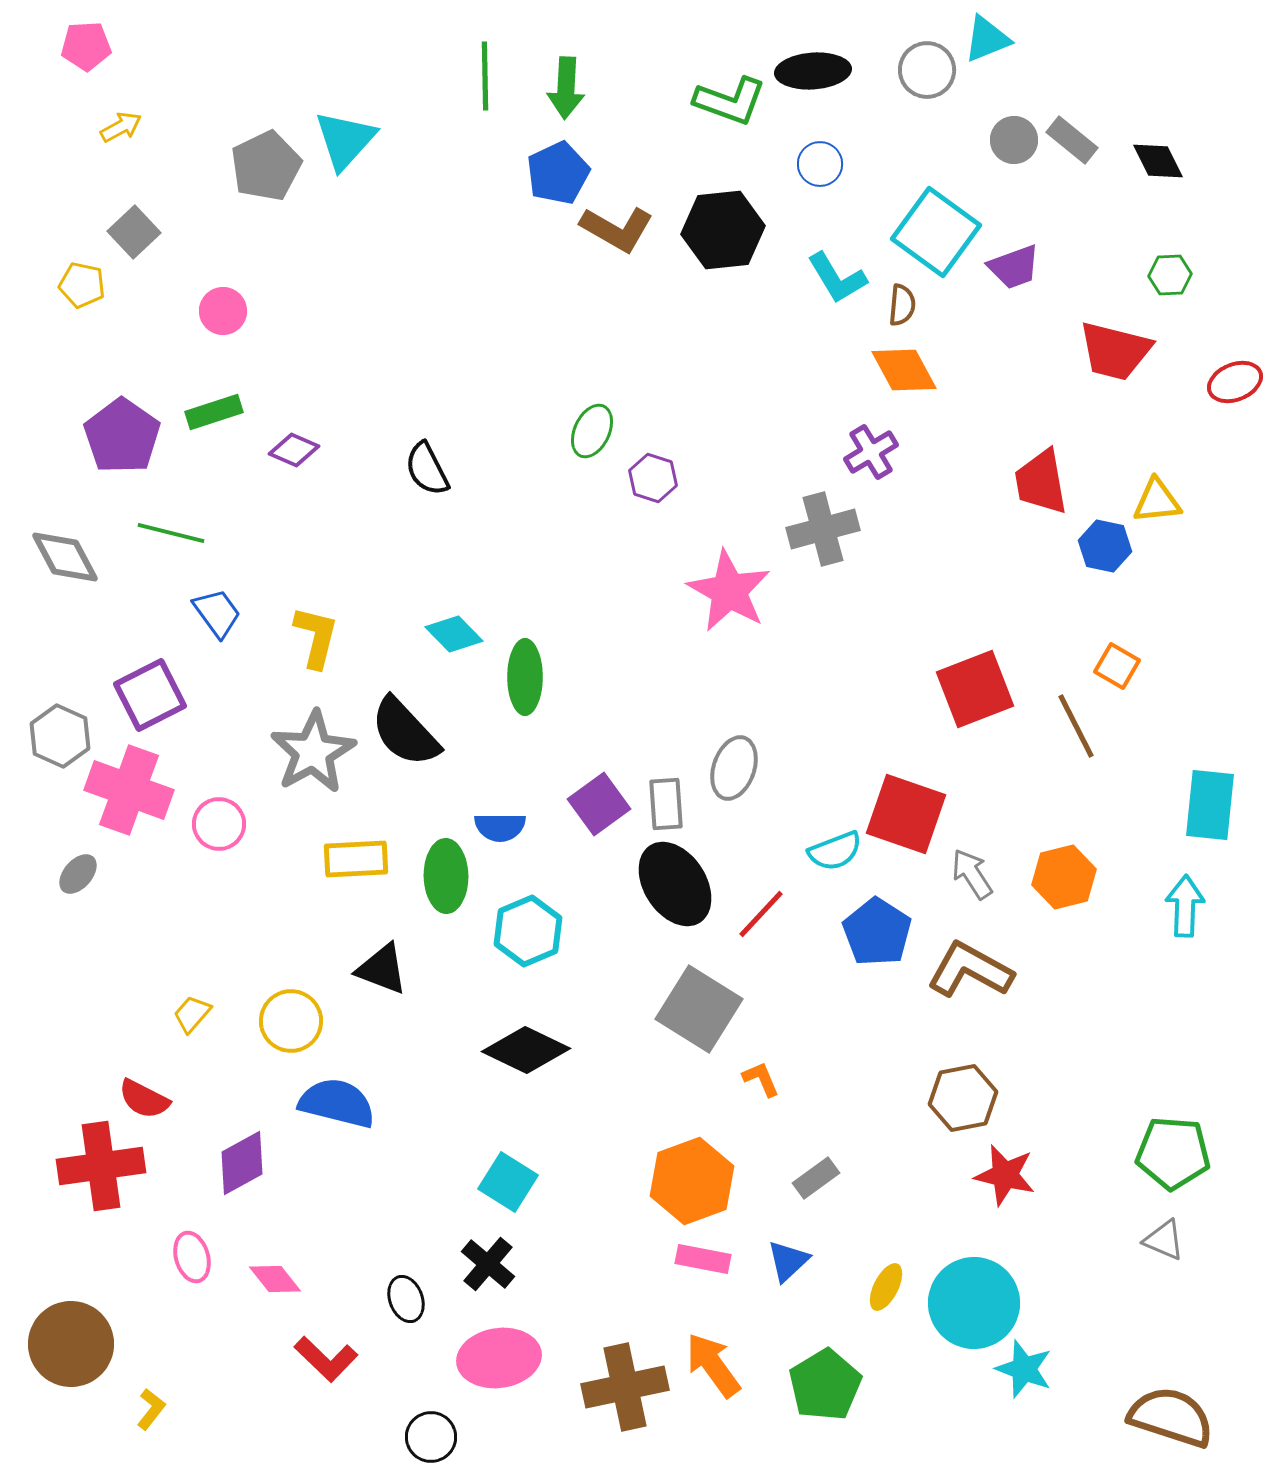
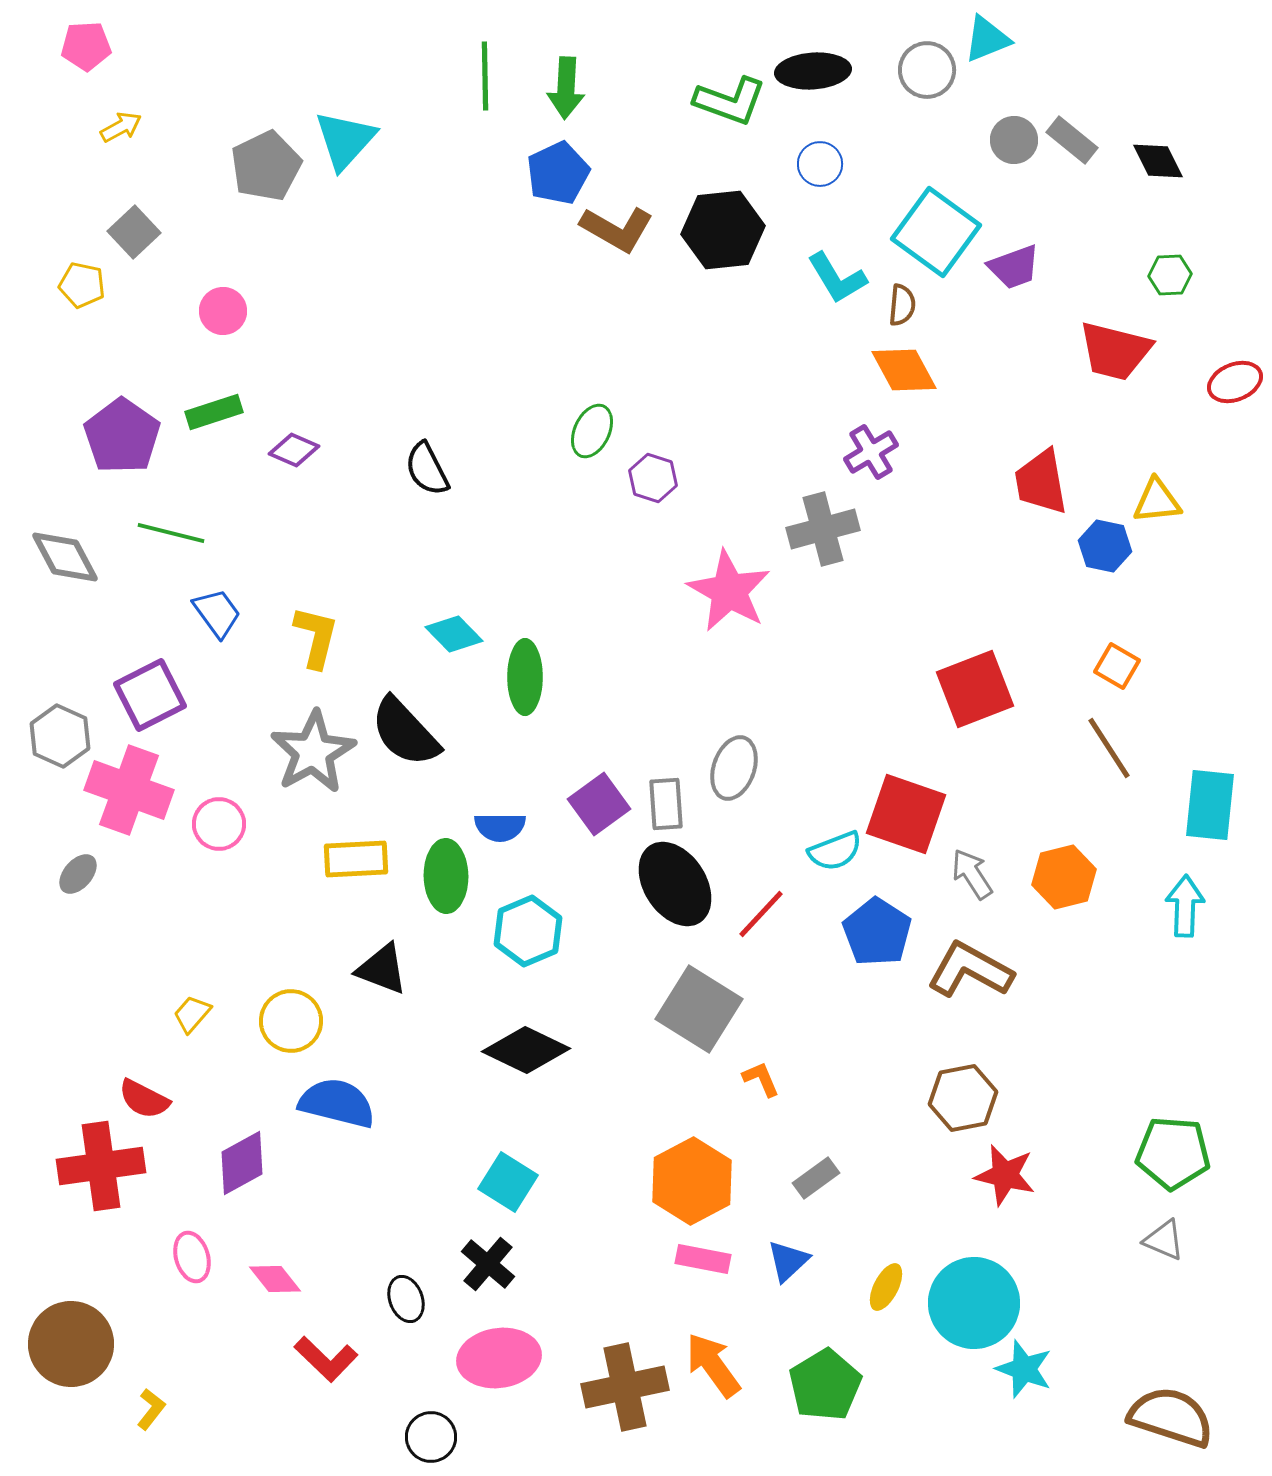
brown line at (1076, 726): moved 33 px right, 22 px down; rotated 6 degrees counterclockwise
orange hexagon at (692, 1181): rotated 8 degrees counterclockwise
